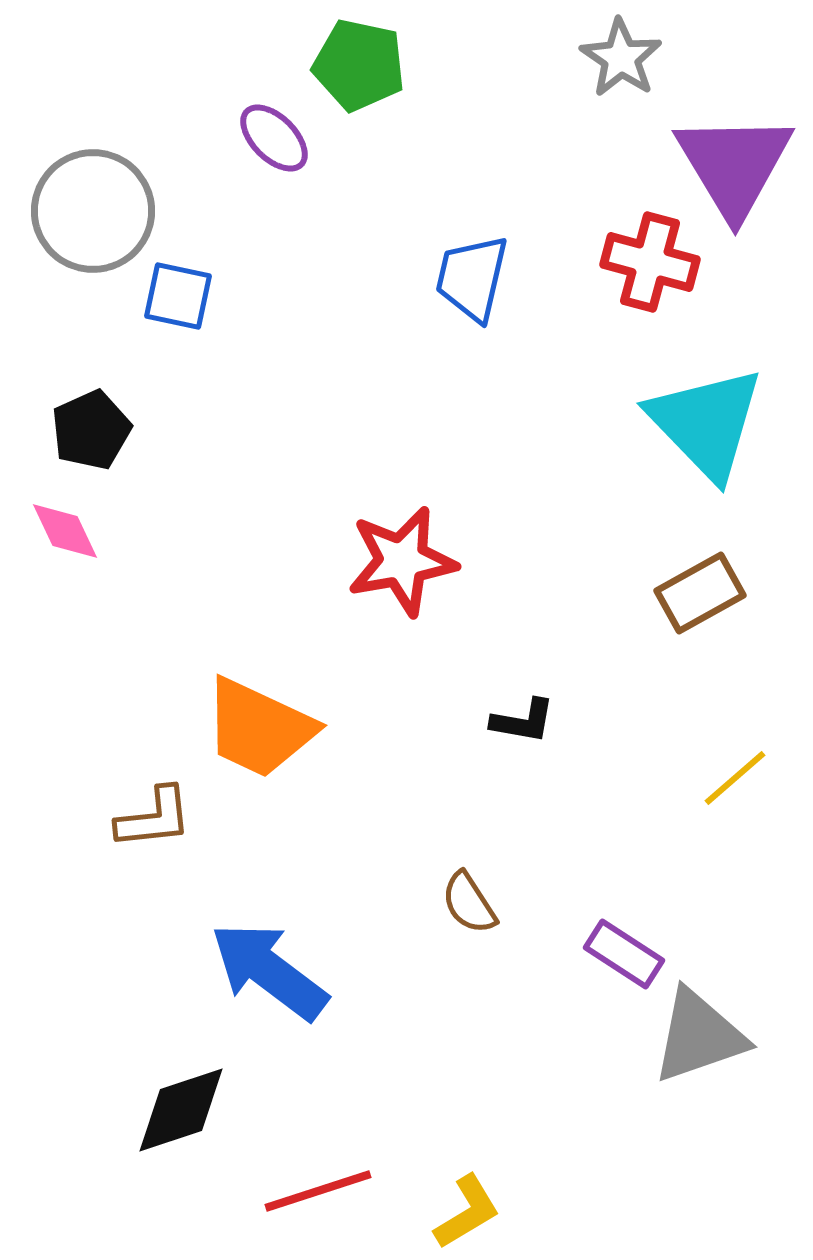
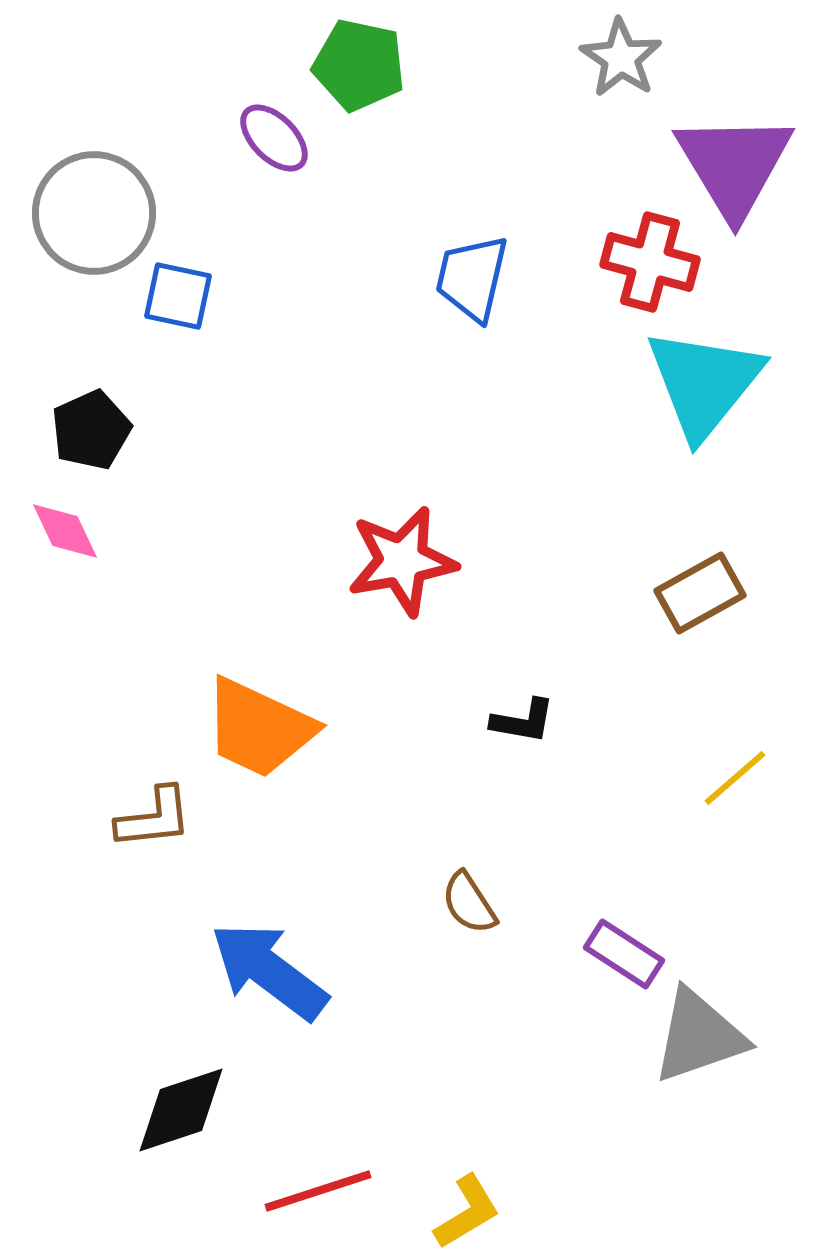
gray circle: moved 1 px right, 2 px down
cyan triangle: moved 2 px left, 40 px up; rotated 23 degrees clockwise
